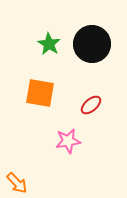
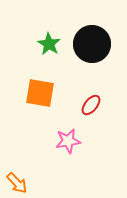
red ellipse: rotated 10 degrees counterclockwise
